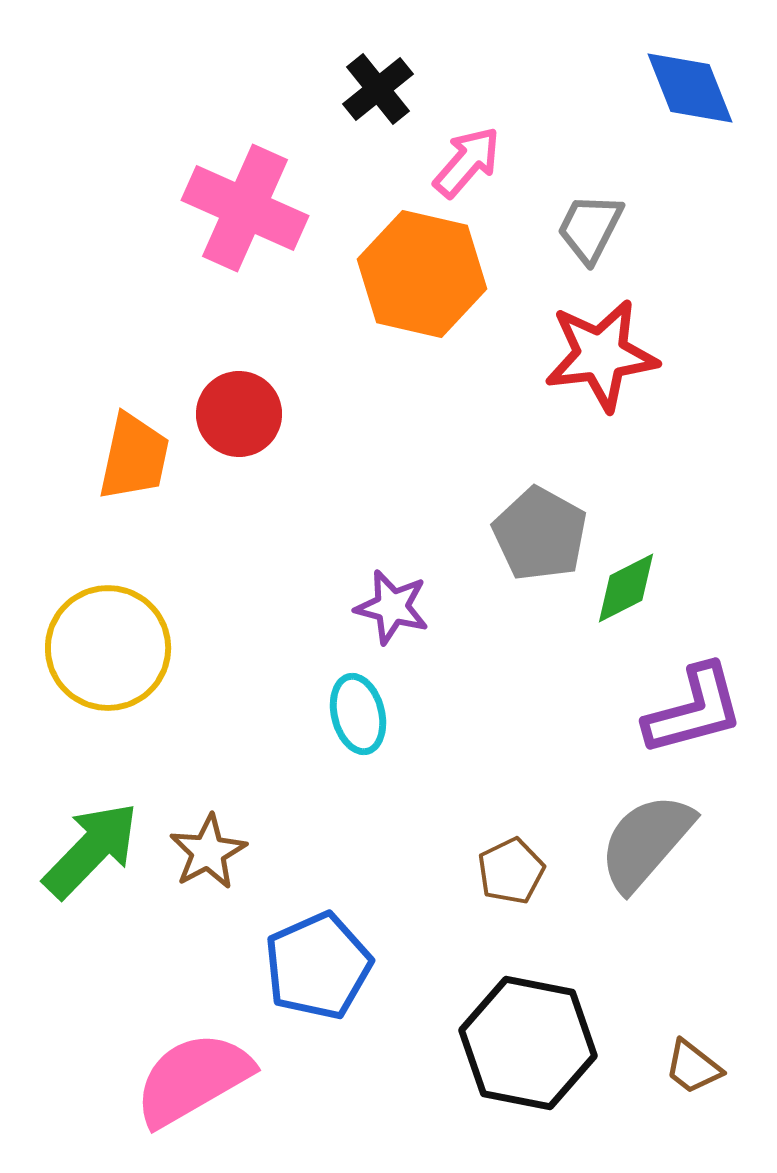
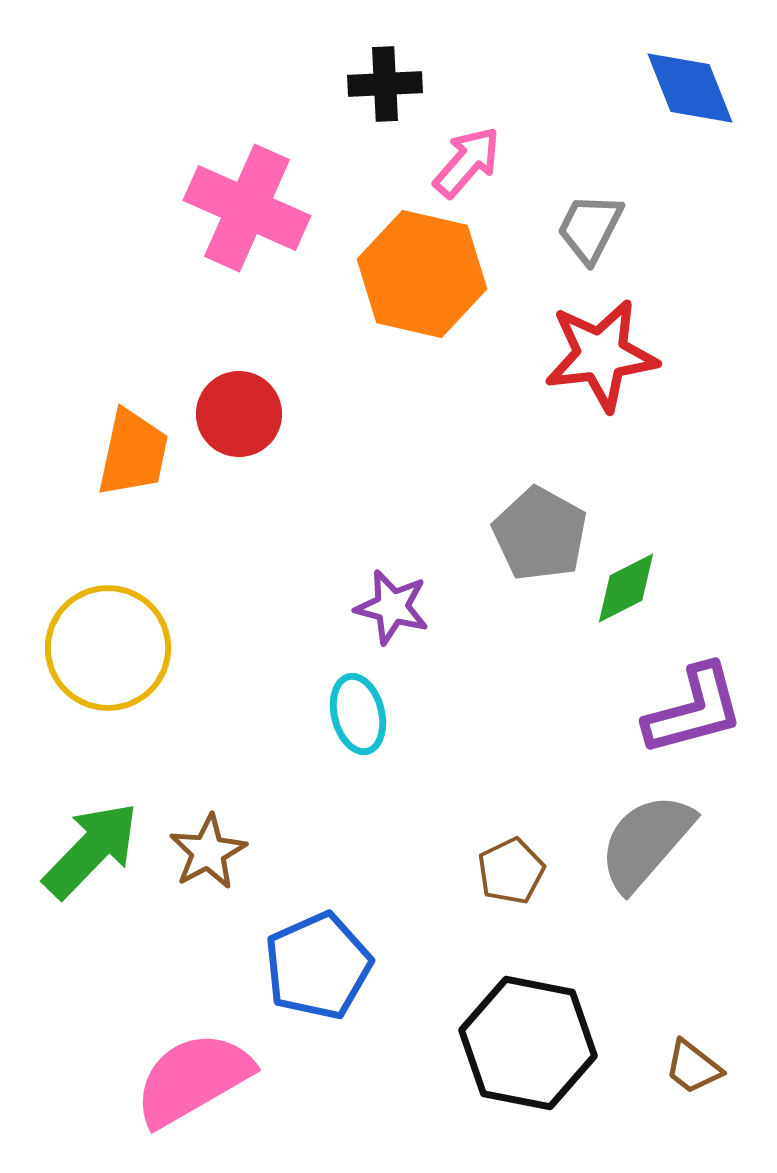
black cross: moved 7 px right, 5 px up; rotated 36 degrees clockwise
pink cross: moved 2 px right
orange trapezoid: moved 1 px left, 4 px up
